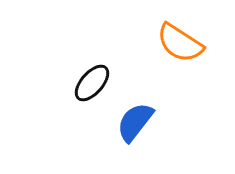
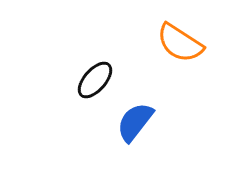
black ellipse: moved 3 px right, 3 px up
